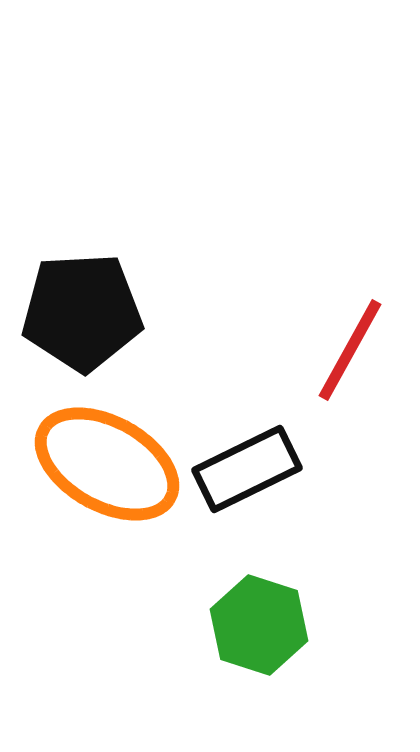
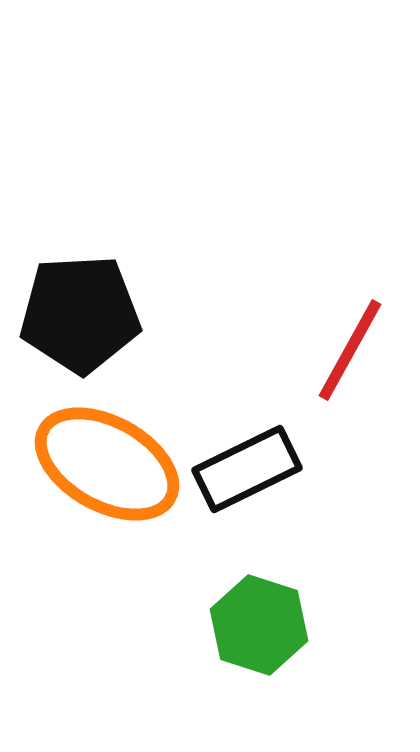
black pentagon: moved 2 px left, 2 px down
